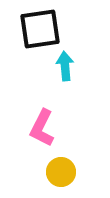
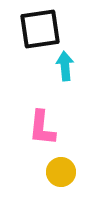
pink L-shape: rotated 21 degrees counterclockwise
